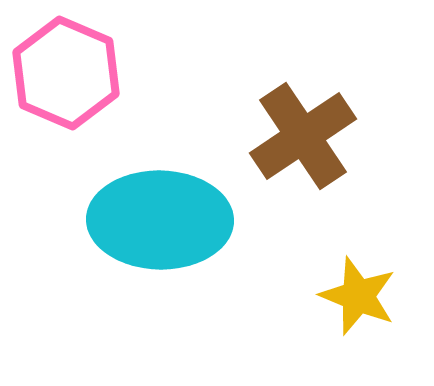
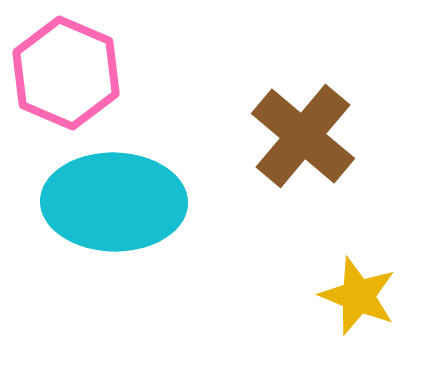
brown cross: rotated 16 degrees counterclockwise
cyan ellipse: moved 46 px left, 18 px up
